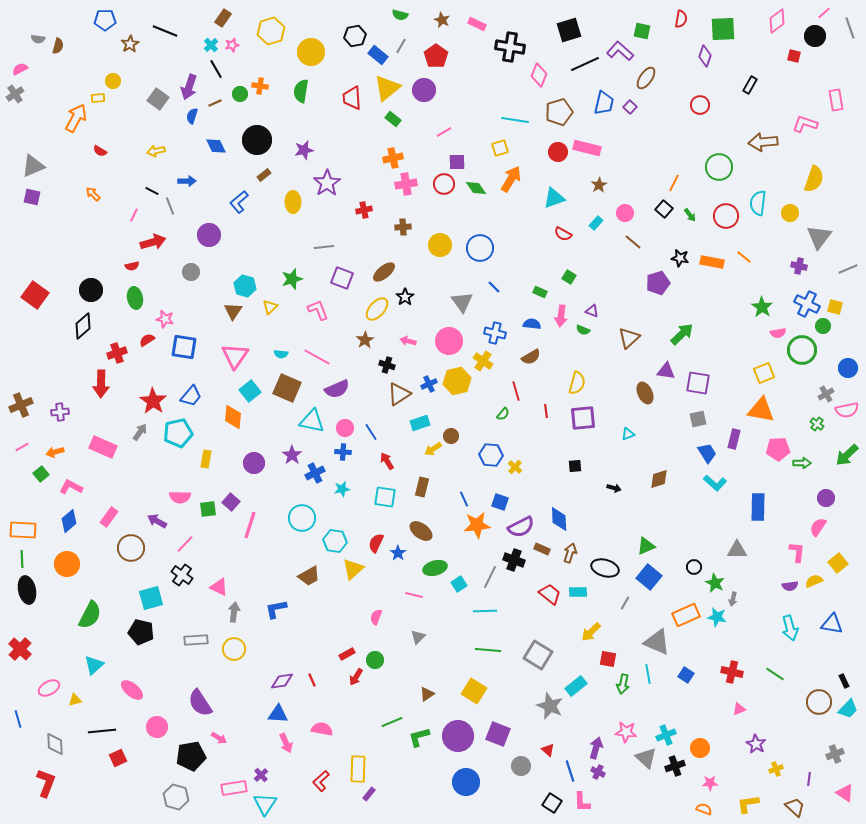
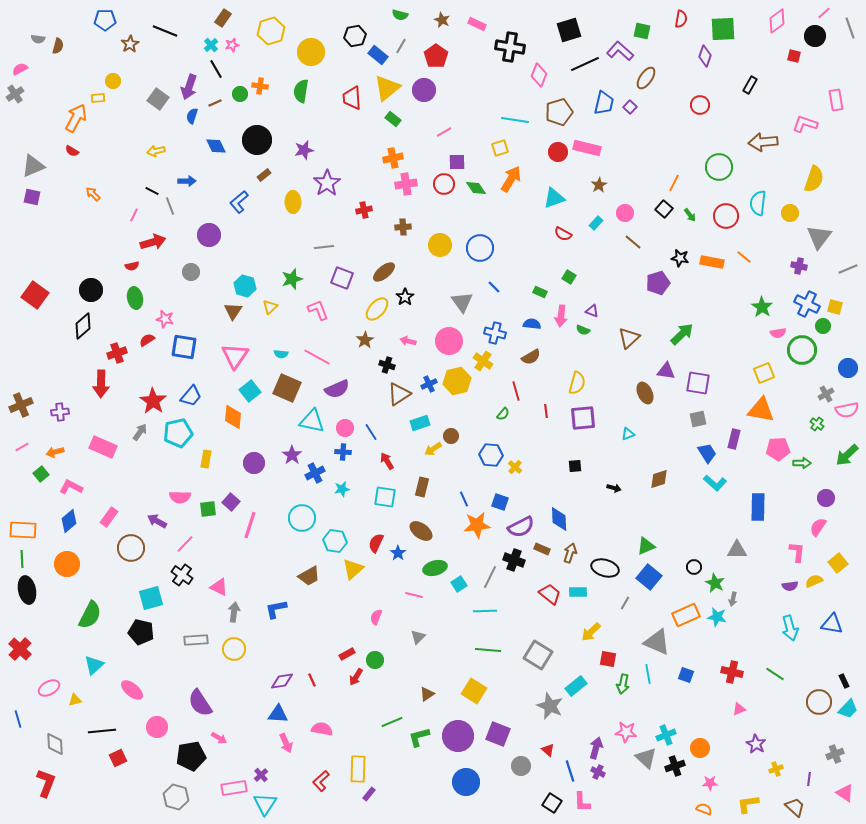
red semicircle at (100, 151): moved 28 px left
blue square at (686, 675): rotated 14 degrees counterclockwise
